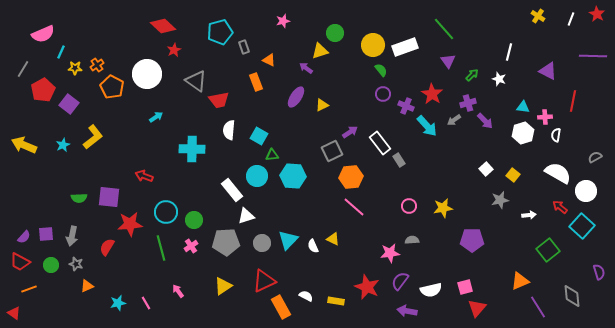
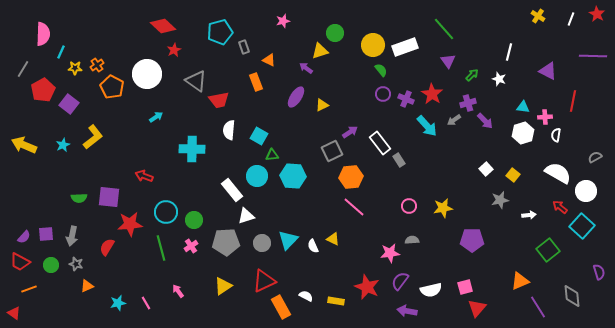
pink semicircle at (43, 34): rotated 65 degrees counterclockwise
purple cross at (406, 106): moved 7 px up
